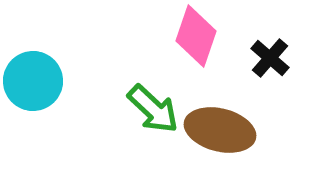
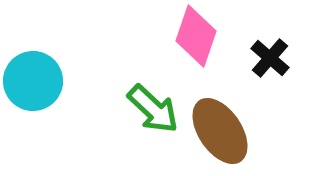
brown ellipse: moved 1 px down; rotated 42 degrees clockwise
